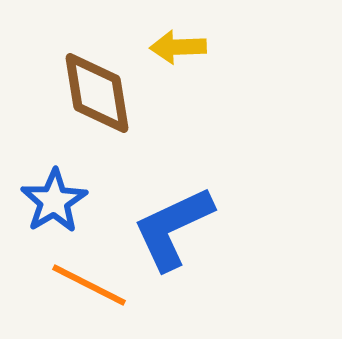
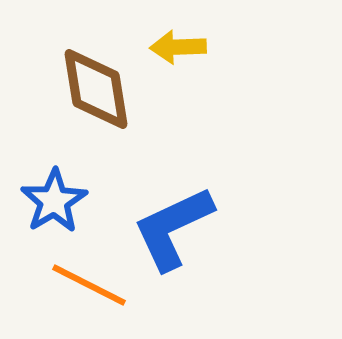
brown diamond: moved 1 px left, 4 px up
